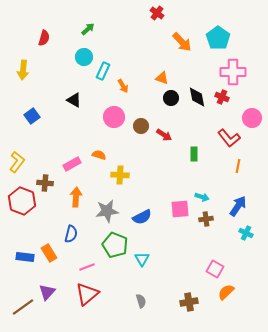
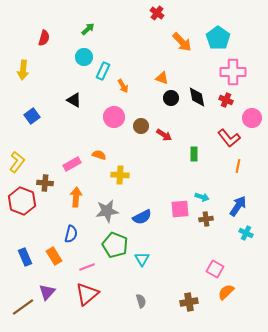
red cross at (222, 97): moved 4 px right, 3 px down
orange rectangle at (49, 253): moved 5 px right, 3 px down
blue rectangle at (25, 257): rotated 60 degrees clockwise
